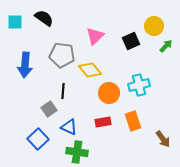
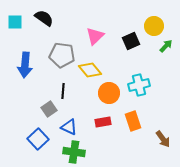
green cross: moved 3 px left
